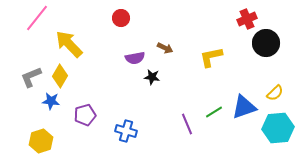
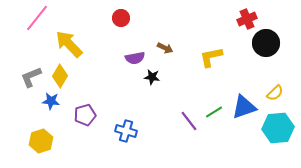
purple line: moved 2 px right, 3 px up; rotated 15 degrees counterclockwise
